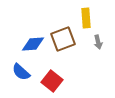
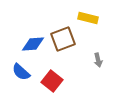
yellow rectangle: moved 2 px right; rotated 72 degrees counterclockwise
gray arrow: moved 18 px down
